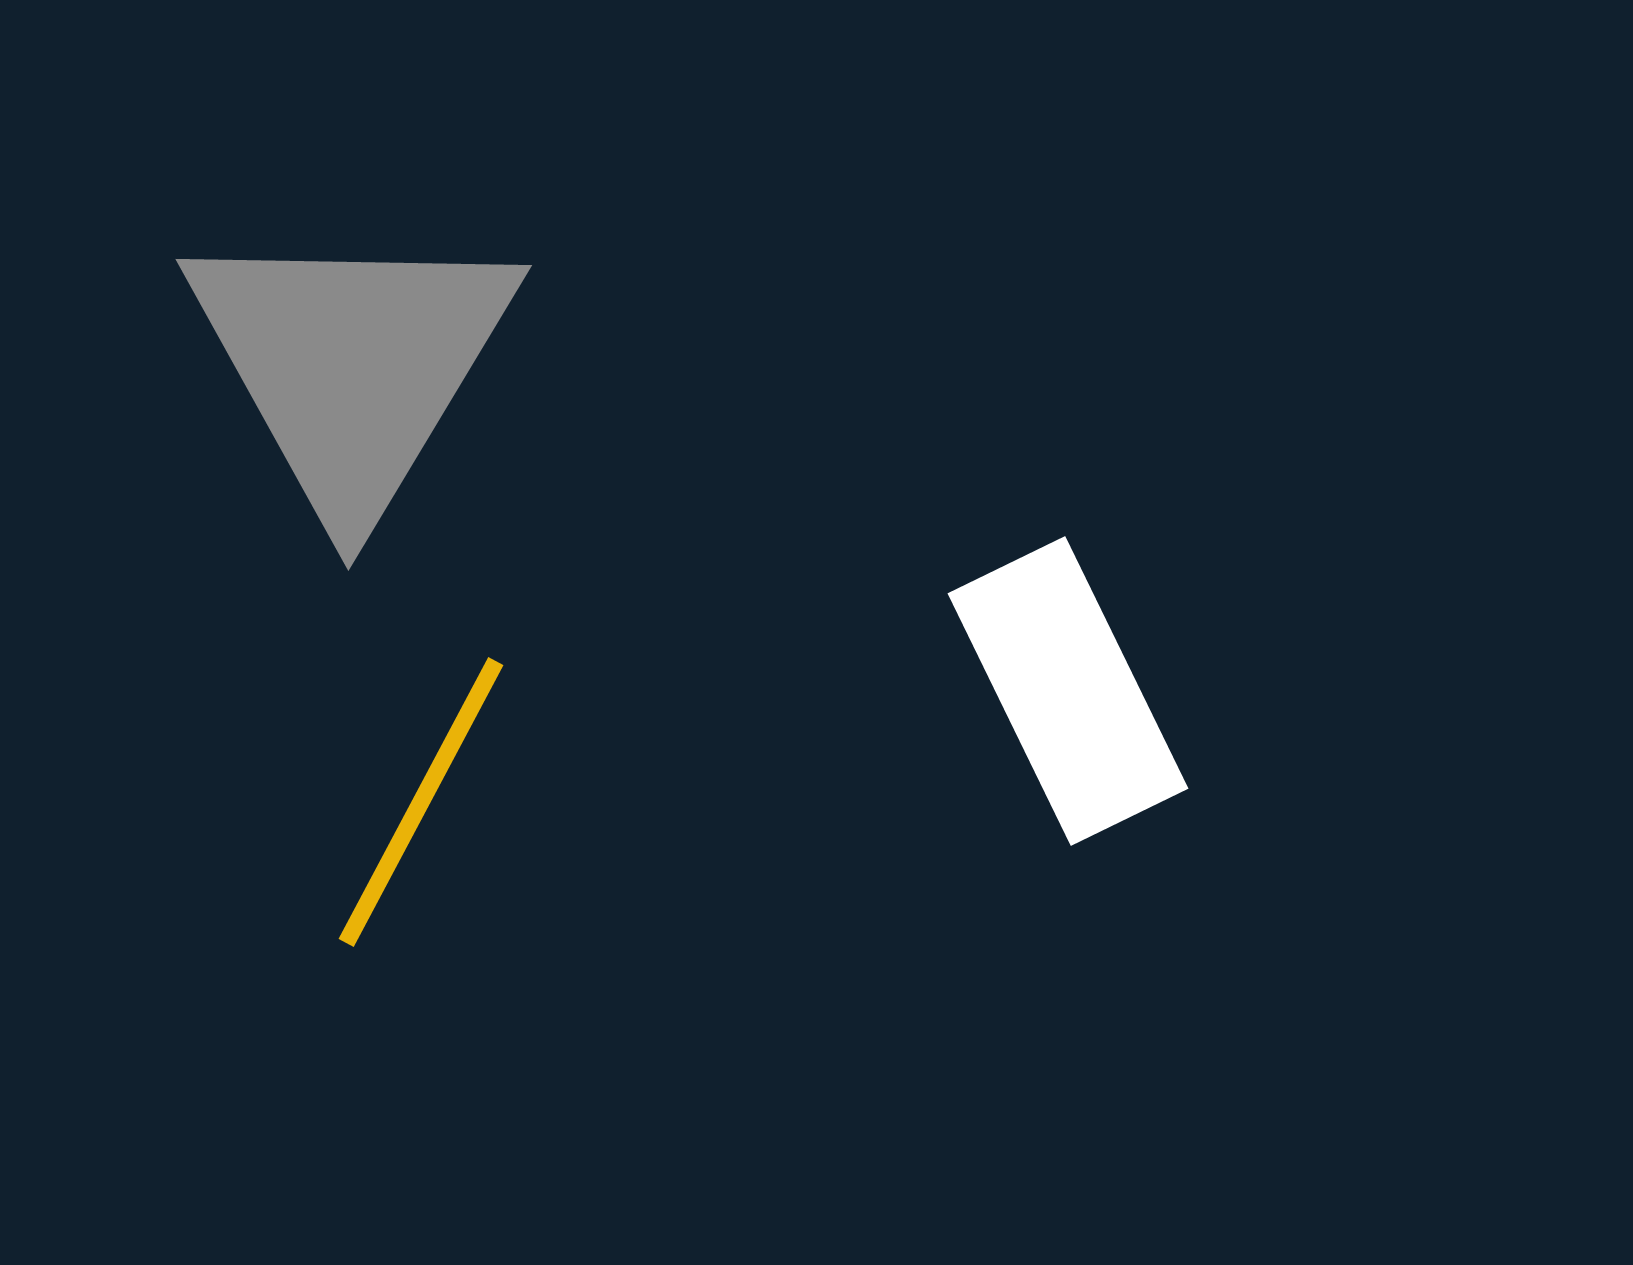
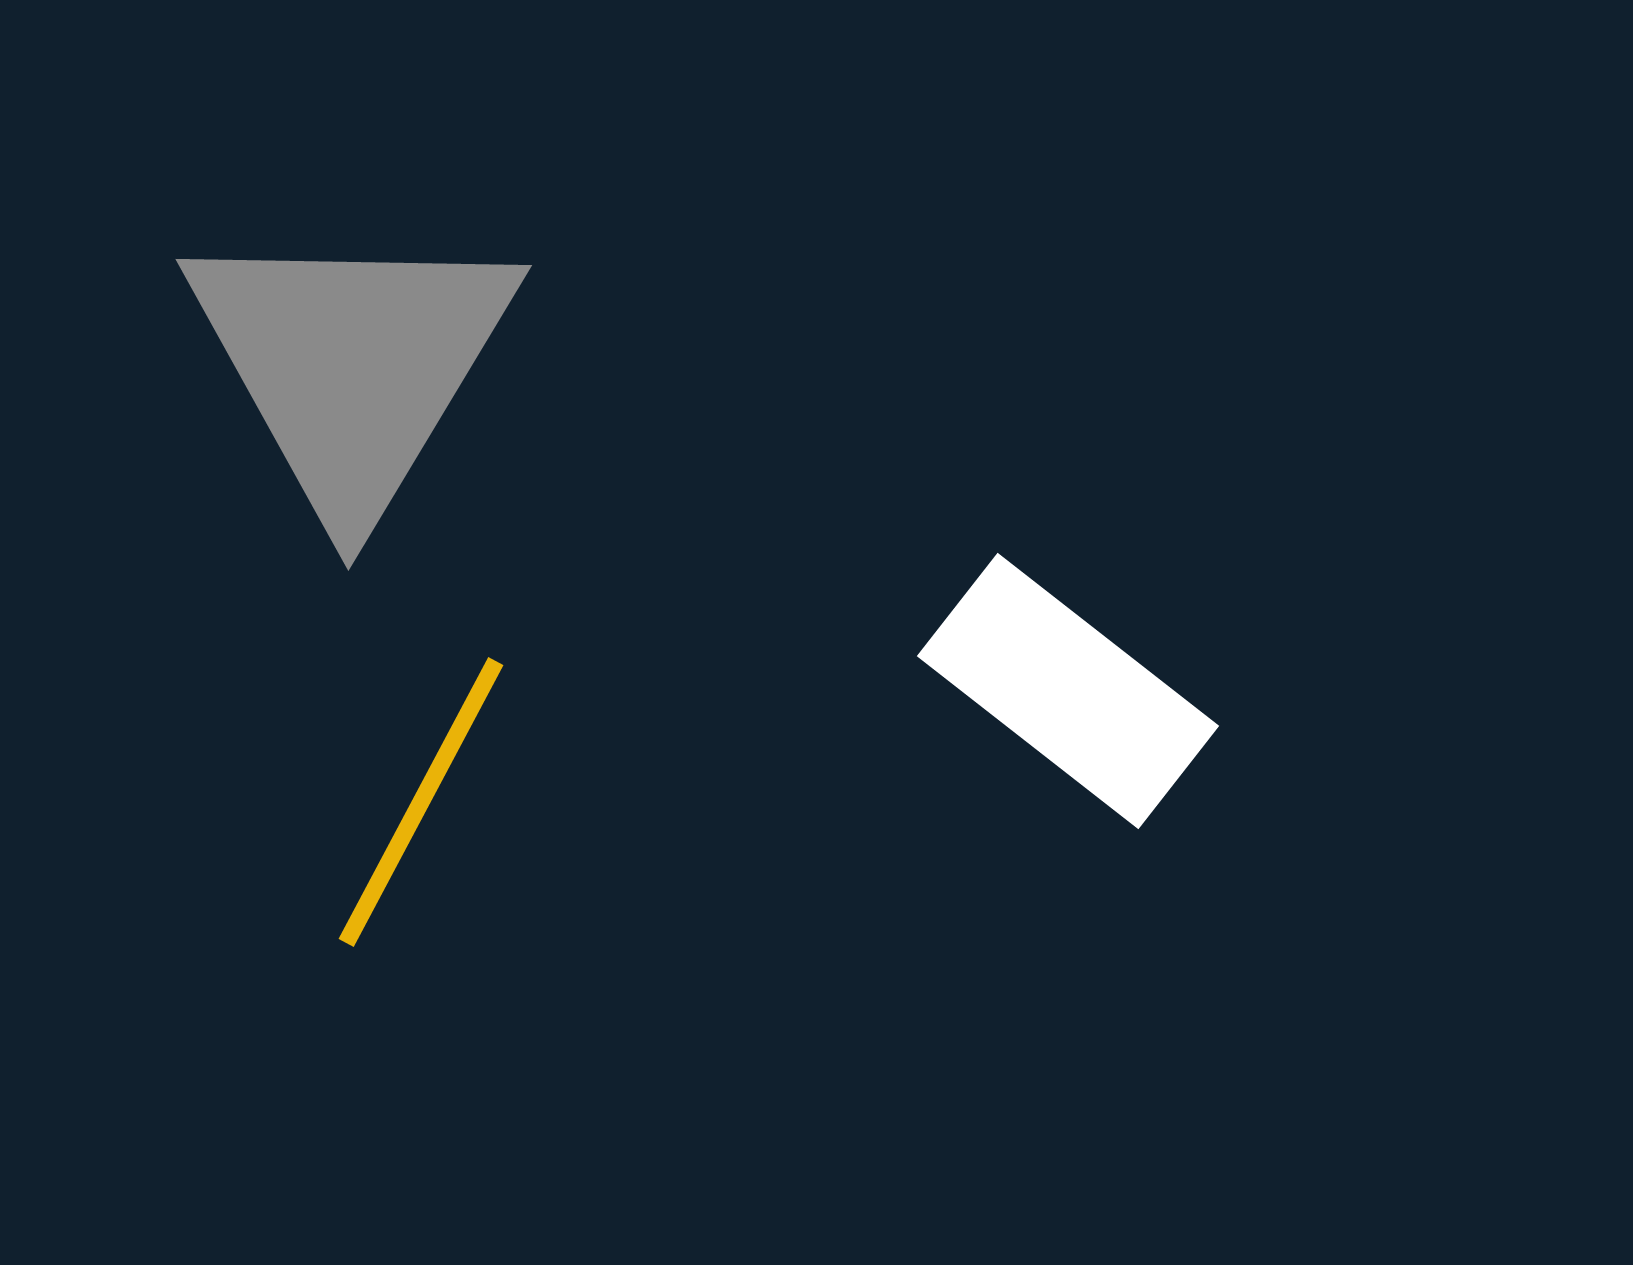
white rectangle: rotated 26 degrees counterclockwise
